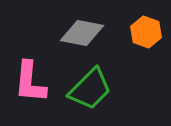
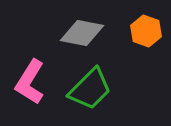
orange hexagon: moved 1 px up
pink L-shape: rotated 27 degrees clockwise
